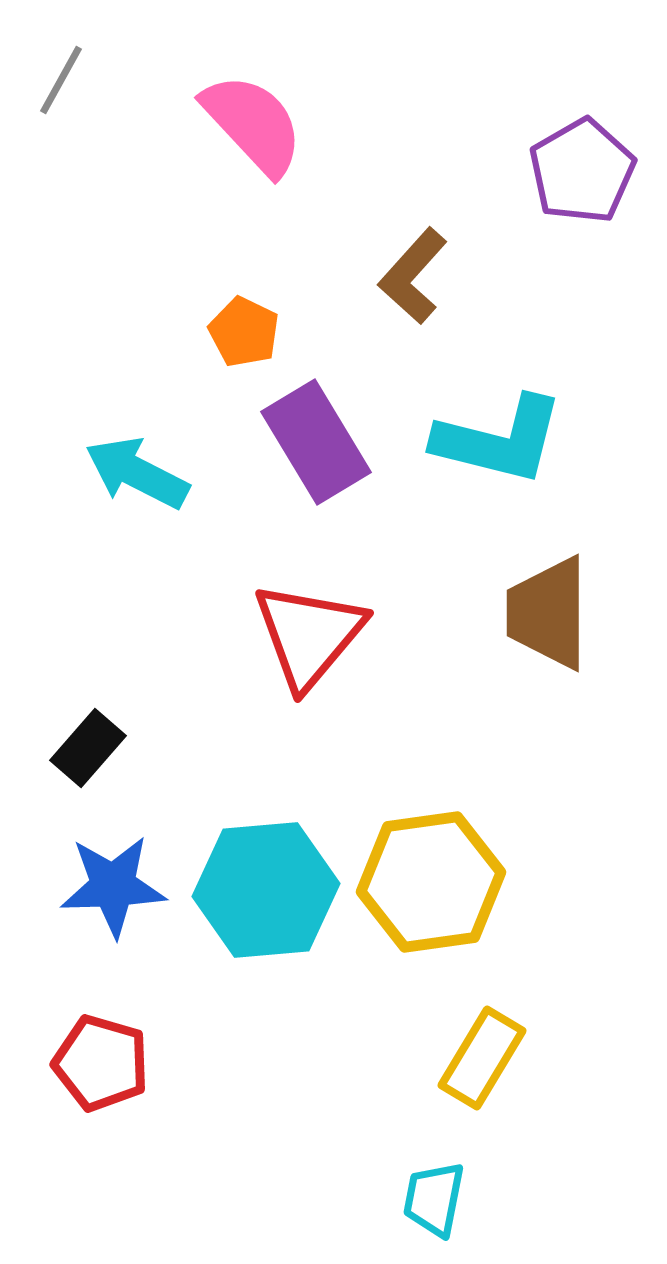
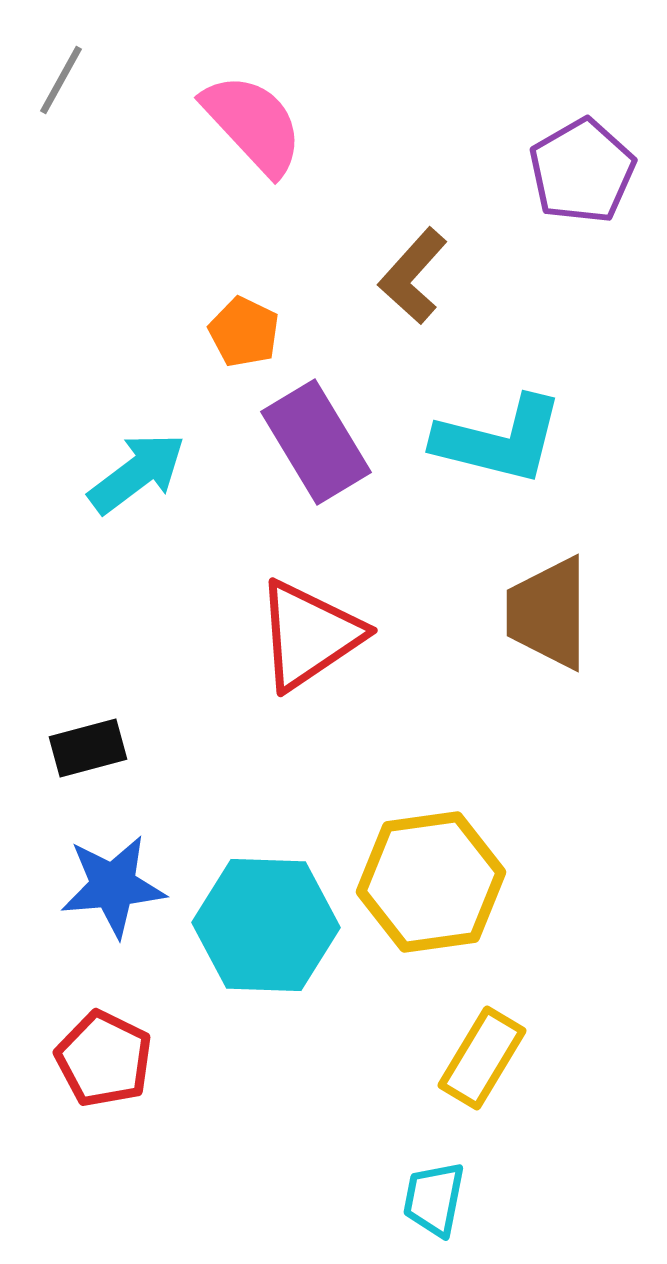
cyan arrow: rotated 116 degrees clockwise
red triangle: rotated 16 degrees clockwise
black rectangle: rotated 34 degrees clockwise
blue star: rotated 3 degrees counterclockwise
cyan hexagon: moved 35 px down; rotated 7 degrees clockwise
red pentagon: moved 3 px right, 4 px up; rotated 10 degrees clockwise
